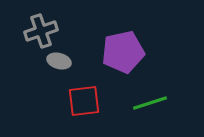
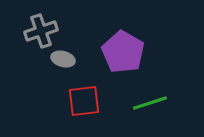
purple pentagon: rotated 30 degrees counterclockwise
gray ellipse: moved 4 px right, 2 px up
